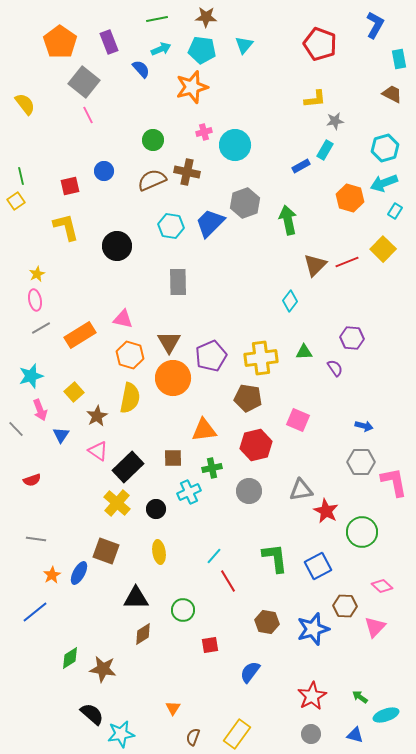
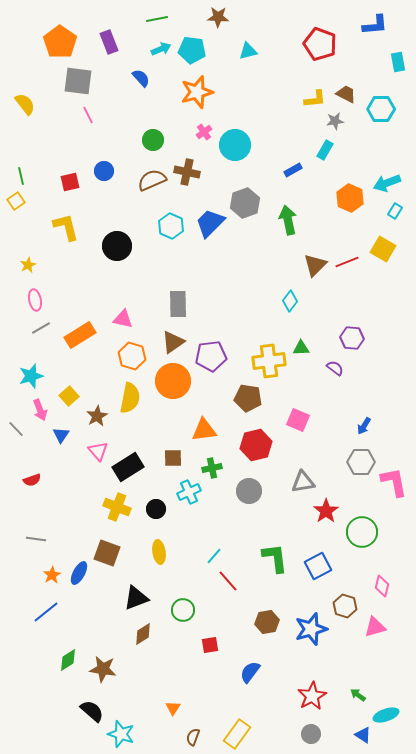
brown star at (206, 17): moved 12 px right
blue L-shape at (375, 25): rotated 56 degrees clockwise
cyan triangle at (244, 45): moved 4 px right, 6 px down; rotated 36 degrees clockwise
cyan pentagon at (202, 50): moved 10 px left
cyan rectangle at (399, 59): moved 1 px left, 3 px down
blue semicircle at (141, 69): moved 9 px down
gray square at (84, 82): moved 6 px left, 1 px up; rotated 32 degrees counterclockwise
orange star at (192, 87): moved 5 px right, 5 px down
brown trapezoid at (392, 94): moved 46 px left
pink cross at (204, 132): rotated 21 degrees counterclockwise
cyan hexagon at (385, 148): moved 4 px left, 39 px up; rotated 16 degrees clockwise
blue rectangle at (301, 166): moved 8 px left, 4 px down
cyan arrow at (384, 183): moved 3 px right
red square at (70, 186): moved 4 px up
orange hexagon at (350, 198): rotated 8 degrees clockwise
cyan hexagon at (171, 226): rotated 15 degrees clockwise
yellow square at (383, 249): rotated 15 degrees counterclockwise
yellow star at (37, 274): moved 9 px left, 9 px up
gray rectangle at (178, 282): moved 22 px down
brown triangle at (169, 342): moved 4 px right; rotated 25 degrees clockwise
green triangle at (304, 352): moved 3 px left, 4 px up
orange hexagon at (130, 355): moved 2 px right, 1 px down
purple pentagon at (211, 356): rotated 16 degrees clockwise
yellow cross at (261, 358): moved 8 px right, 3 px down
purple semicircle at (335, 368): rotated 18 degrees counterclockwise
orange circle at (173, 378): moved 3 px down
yellow square at (74, 392): moved 5 px left, 4 px down
blue arrow at (364, 426): rotated 108 degrees clockwise
pink triangle at (98, 451): rotated 15 degrees clockwise
black rectangle at (128, 467): rotated 12 degrees clockwise
gray triangle at (301, 490): moved 2 px right, 8 px up
yellow cross at (117, 503): moved 4 px down; rotated 20 degrees counterclockwise
red star at (326, 511): rotated 10 degrees clockwise
brown square at (106, 551): moved 1 px right, 2 px down
red line at (228, 581): rotated 10 degrees counterclockwise
pink diamond at (382, 586): rotated 60 degrees clockwise
black triangle at (136, 598): rotated 20 degrees counterclockwise
brown hexagon at (345, 606): rotated 15 degrees clockwise
blue line at (35, 612): moved 11 px right
brown hexagon at (267, 622): rotated 20 degrees counterclockwise
pink triangle at (375, 627): rotated 30 degrees clockwise
blue star at (313, 629): moved 2 px left
green diamond at (70, 658): moved 2 px left, 2 px down
green arrow at (360, 697): moved 2 px left, 2 px up
black semicircle at (92, 714): moved 3 px up
cyan star at (121, 734): rotated 28 degrees clockwise
blue triangle at (355, 735): moved 8 px right; rotated 18 degrees clockwise
